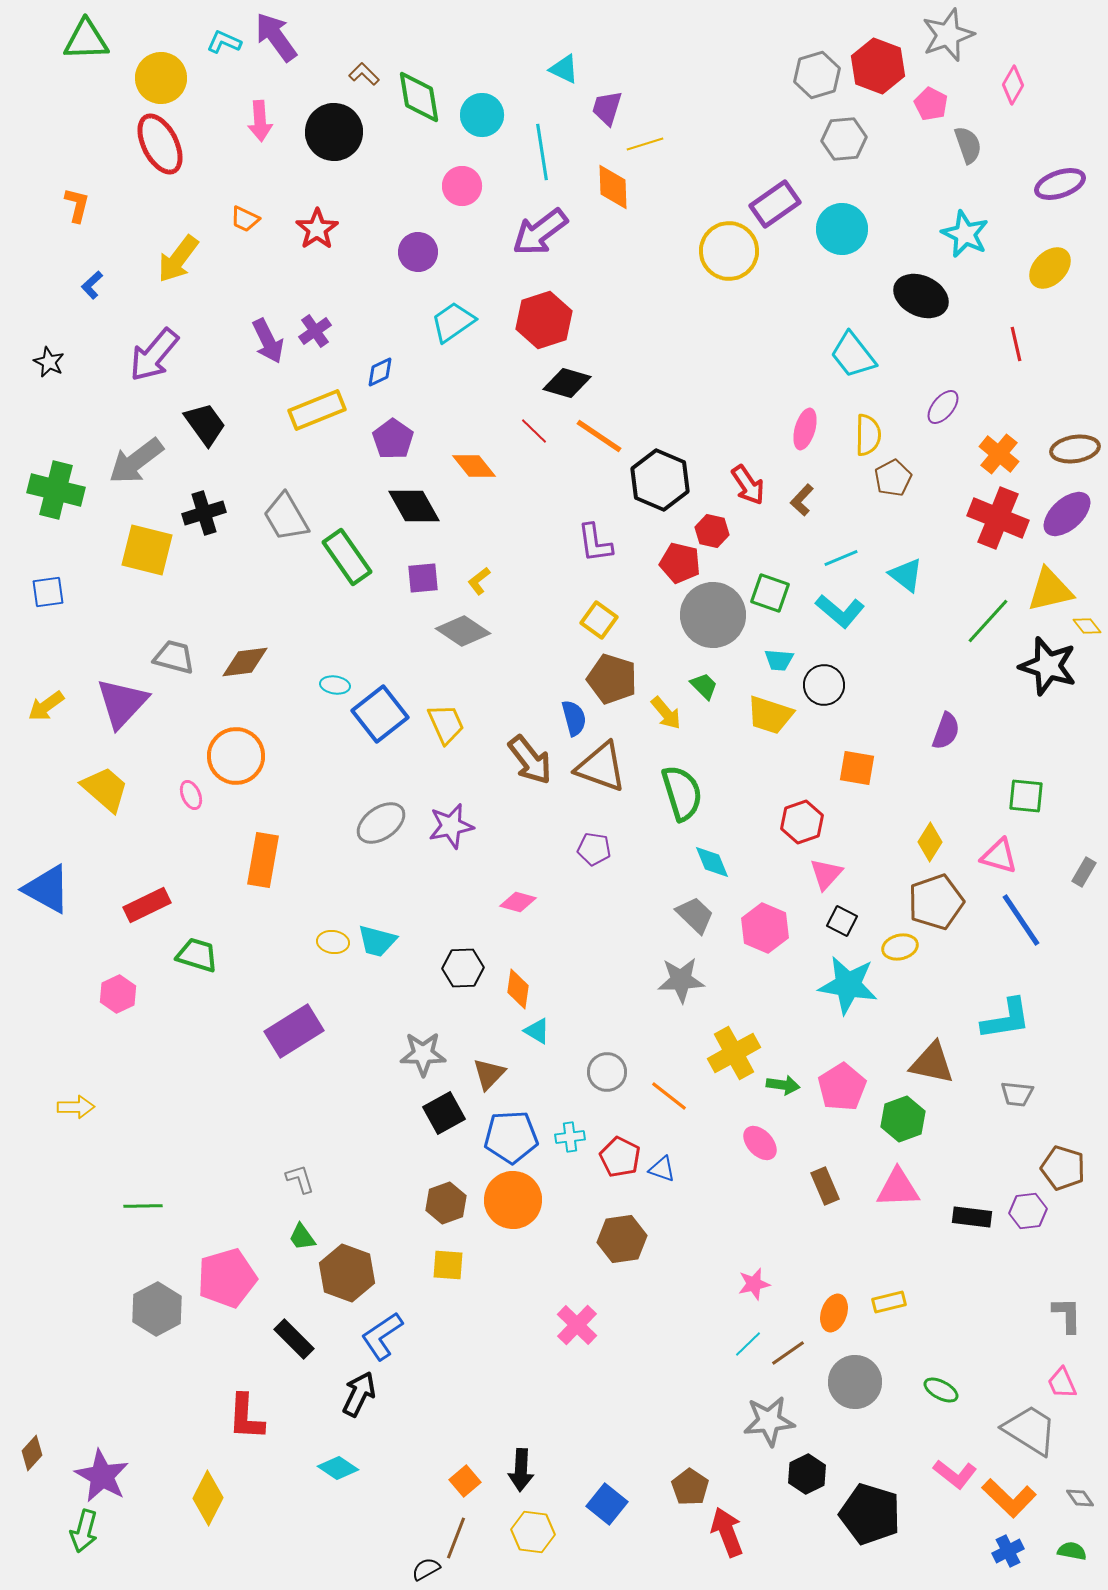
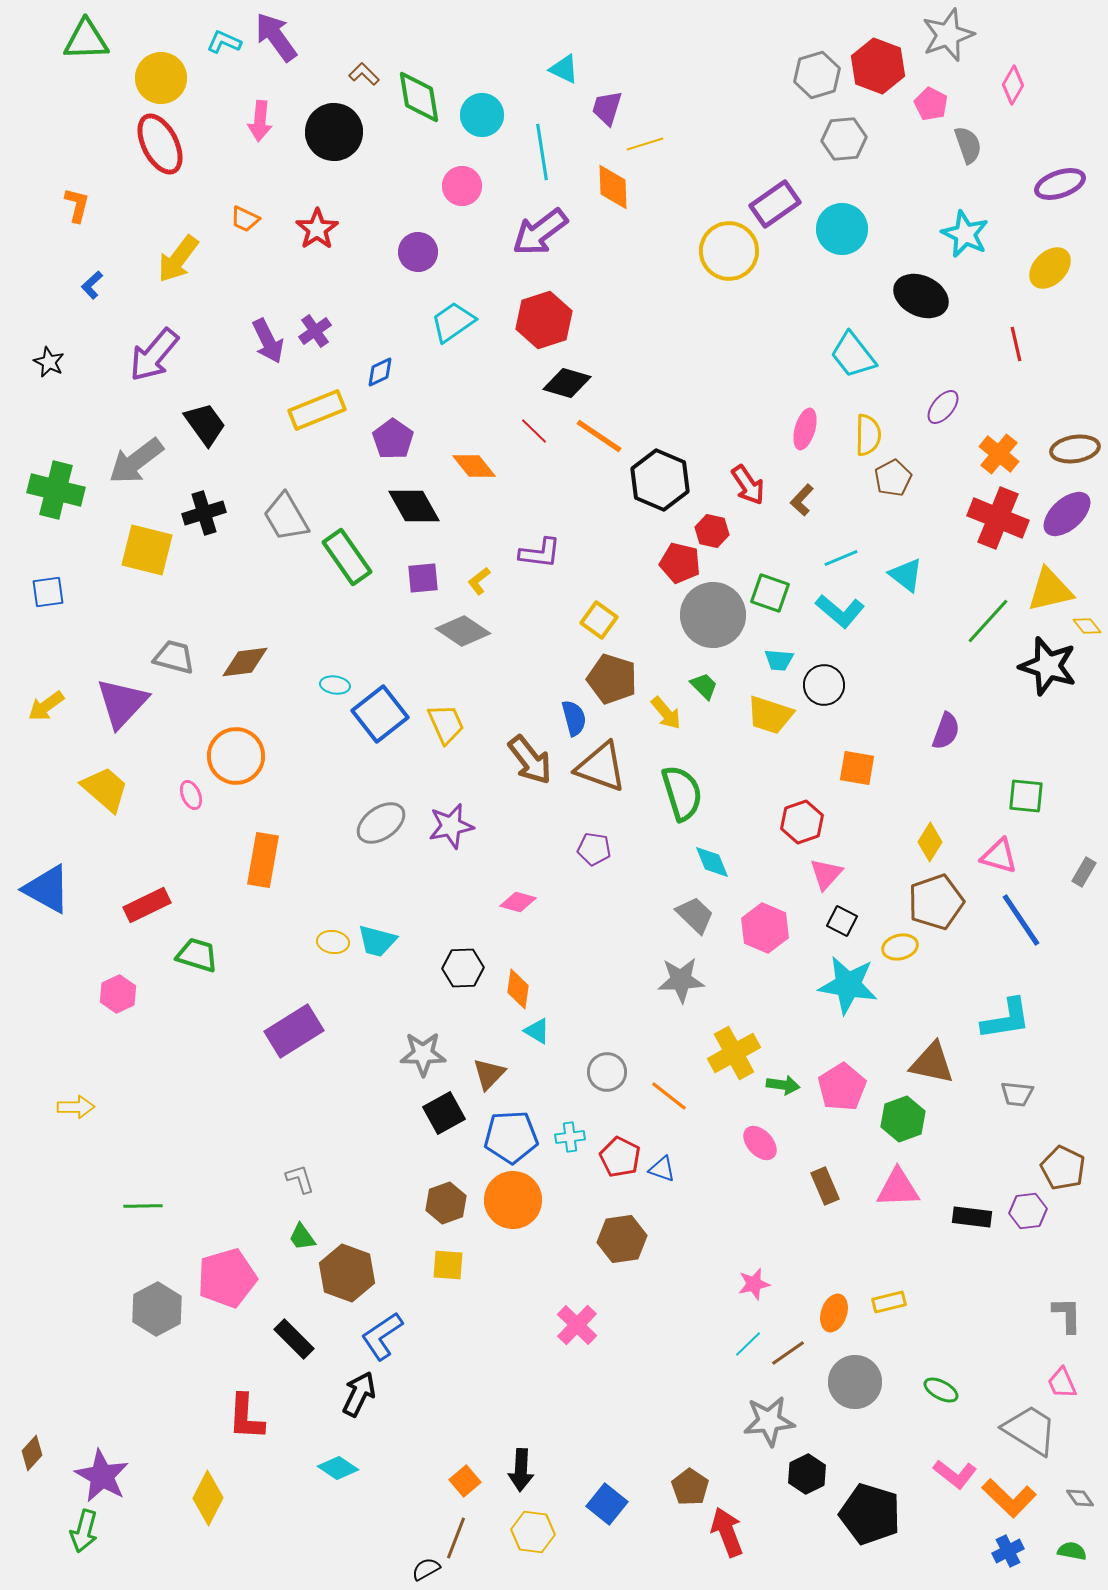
pink arrow at (260, 121): rotated 9 degrees clockwise
purple L-shape at (595, 543): moved 55 px left, 10 px down; rotated 75 degrees counterclockwise
brown pentagon at (1063, 1168): rotated 9 degrees clockwise
